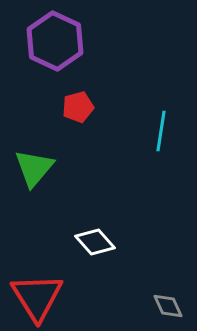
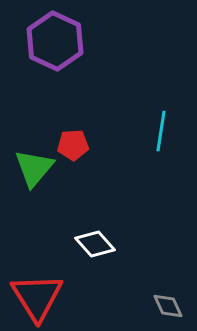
red pentagon: moved 5 px left, 38 px down; rotated 12 degrees clockwise
white diamond: moved 2 px down
